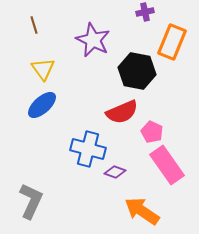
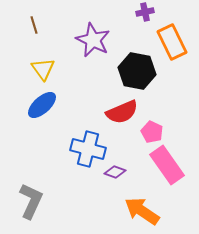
orange rectangle: rotated 48 degrees counterclockwise
